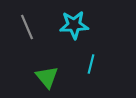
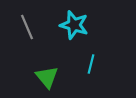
cyan star: rotated 20 degrees clockwise
